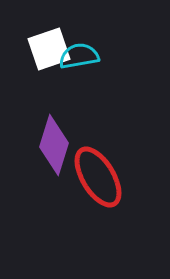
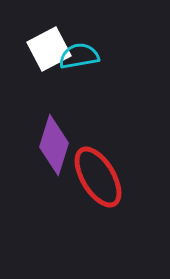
white square: rotated 9 degrees counterclockwise
